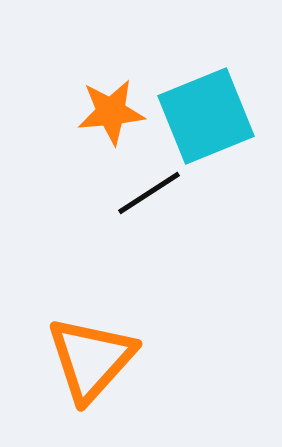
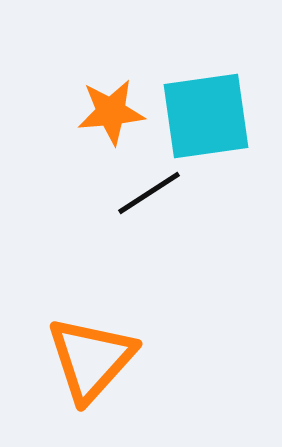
cyan square: rotated 14 degrees clockwise
